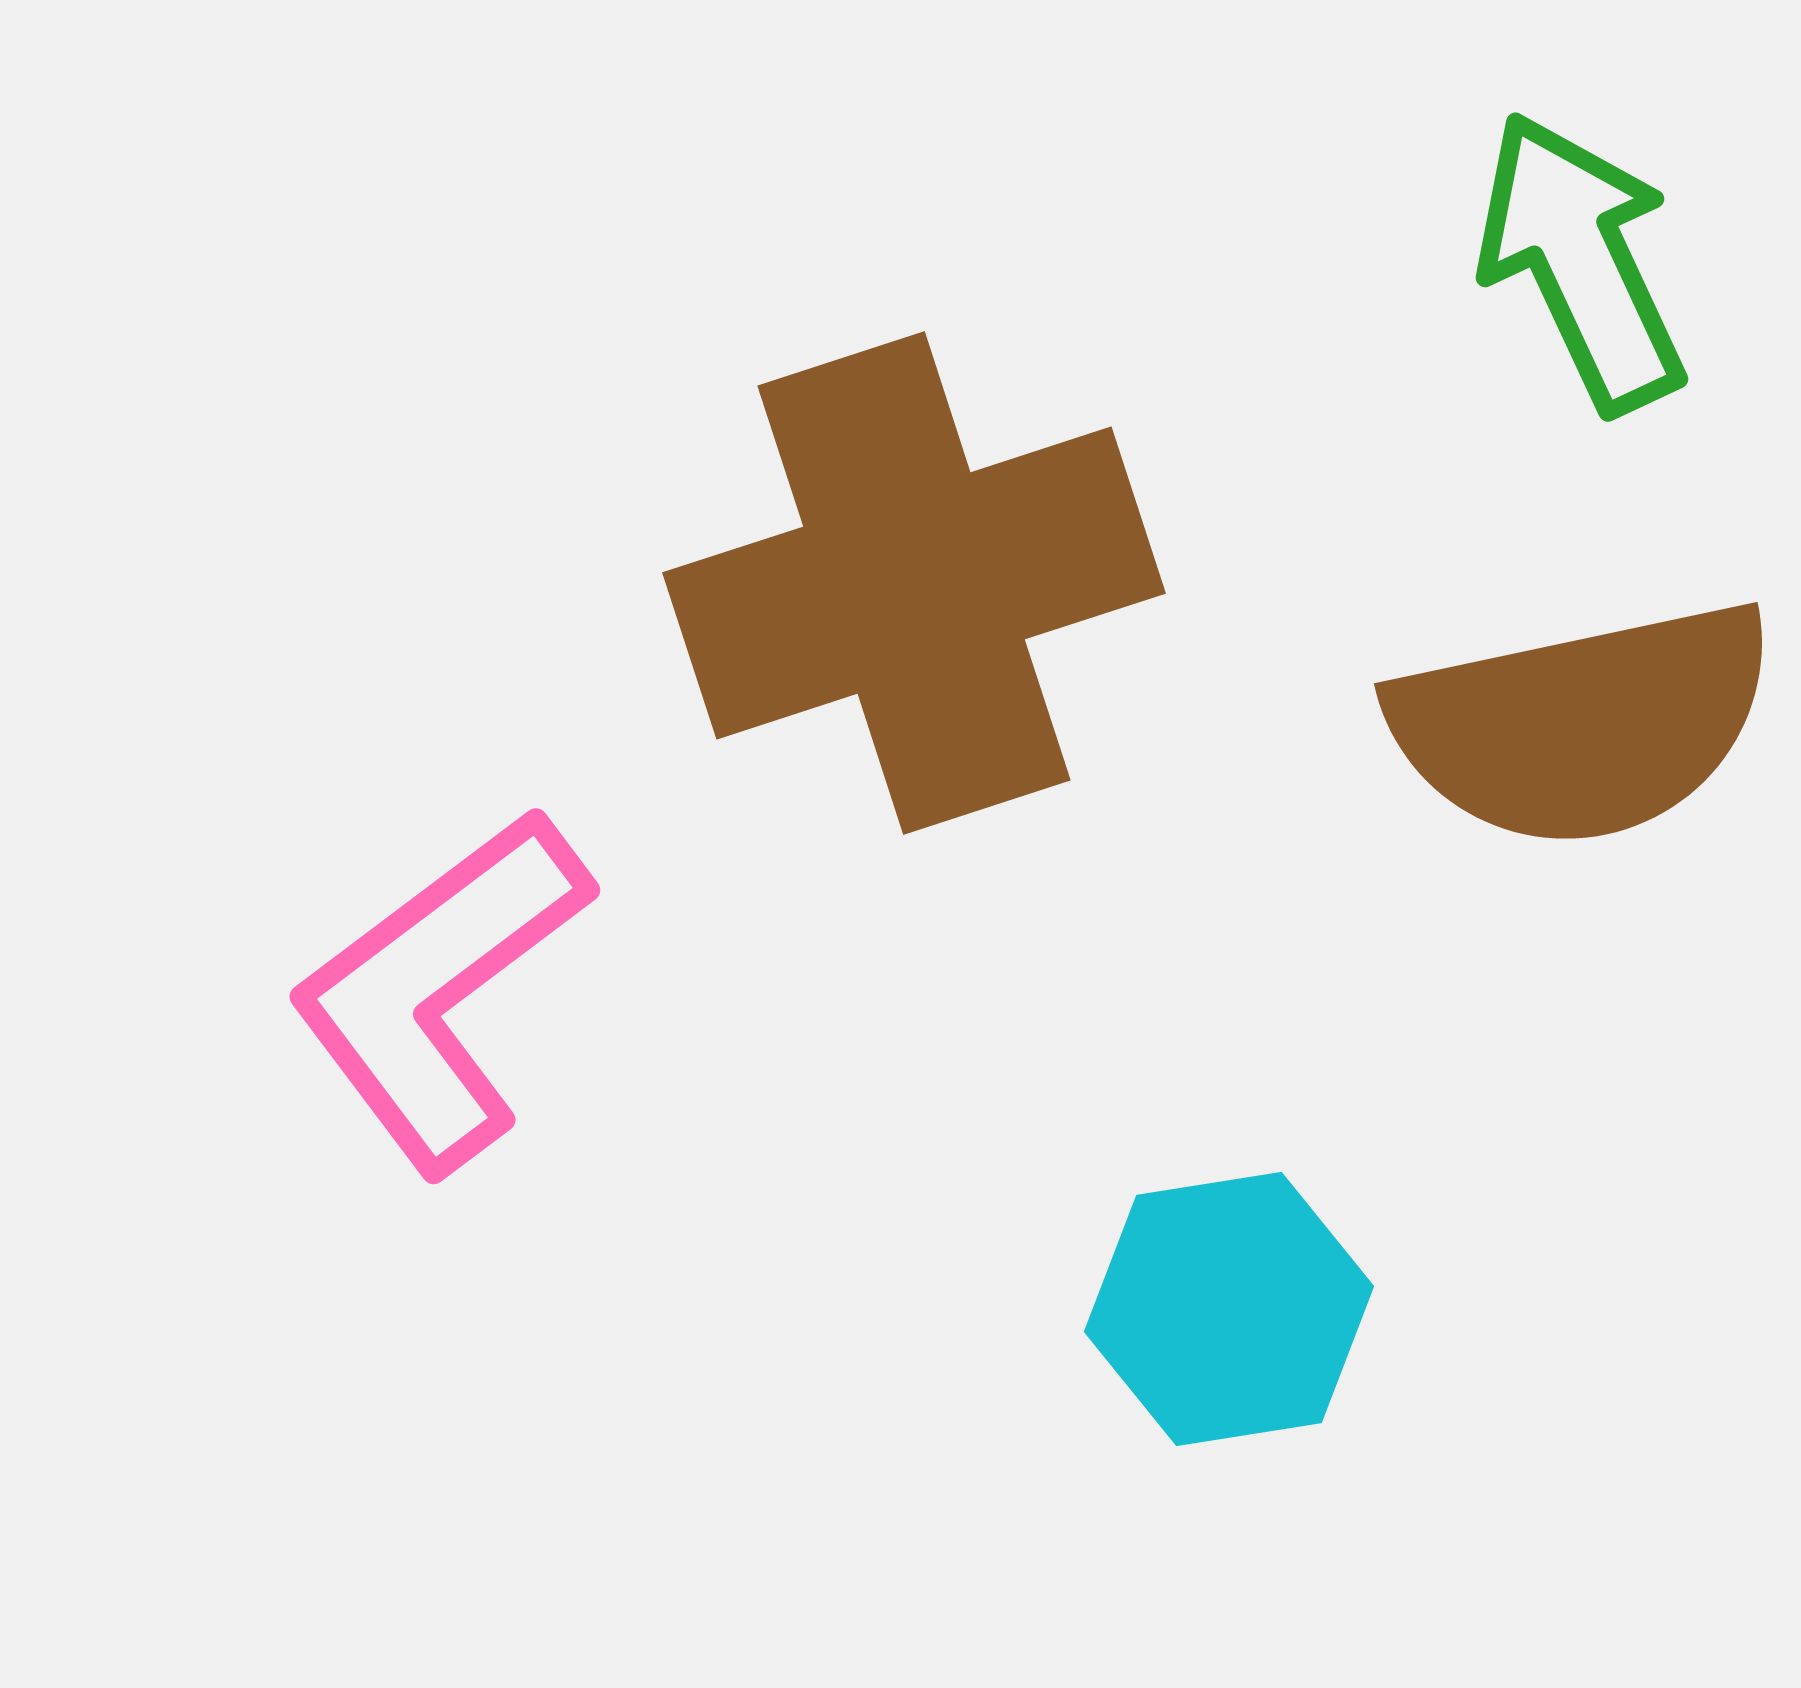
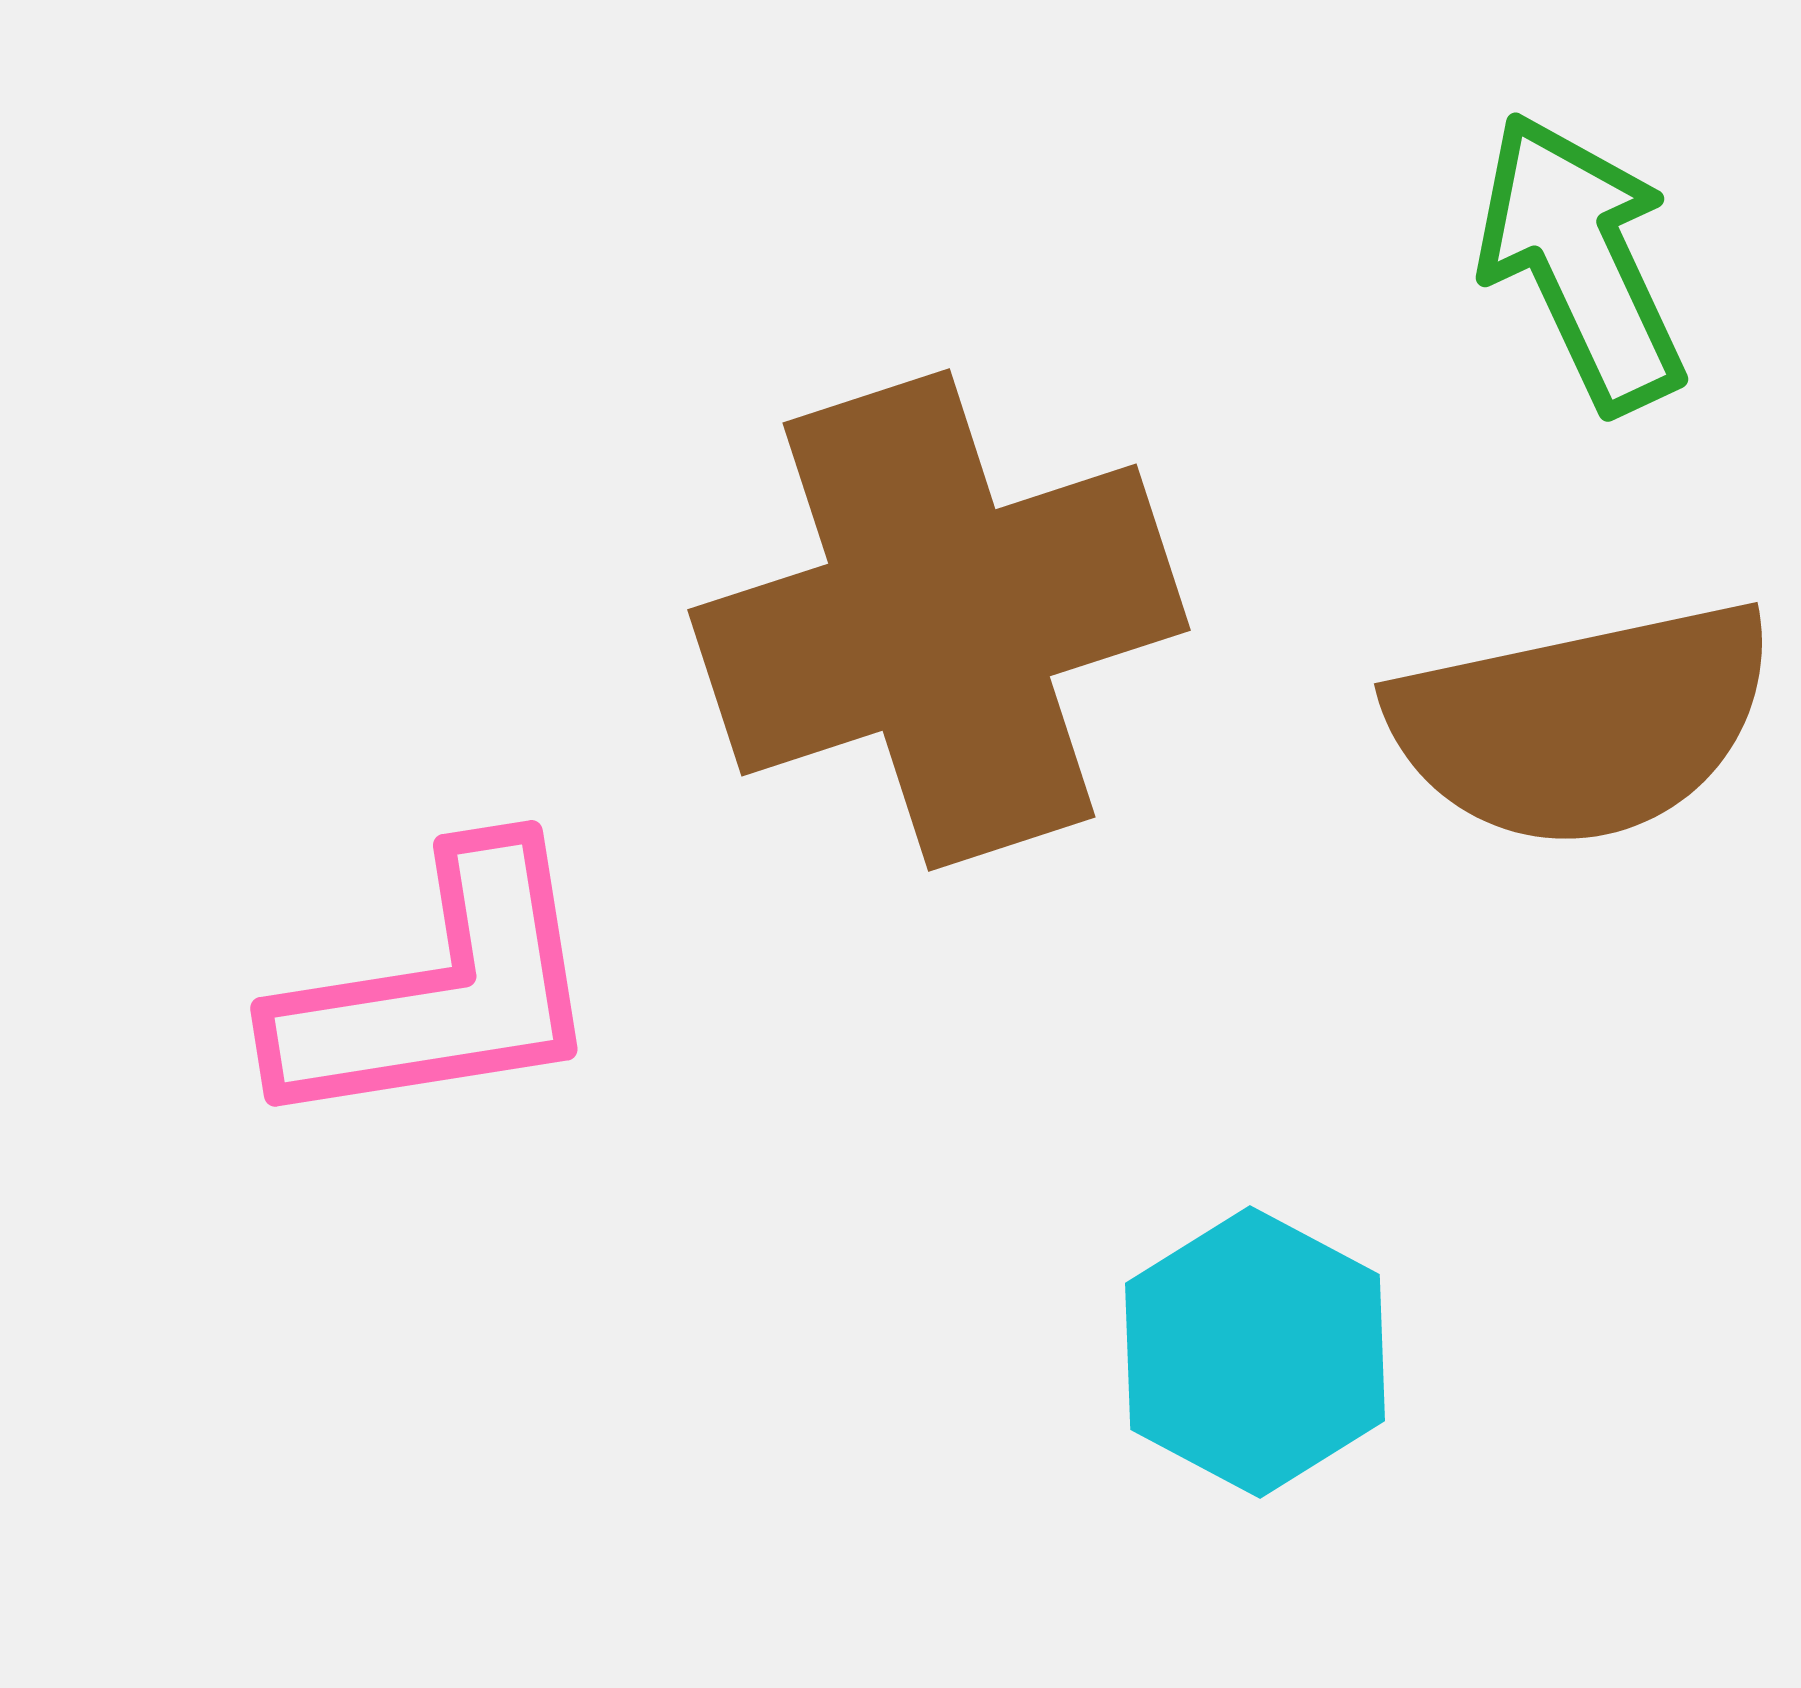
brown cross: moved 25 px right, 37 px down
pink L-shape: rotated 152 degrees counterclockwise
cyan hexagon: moved 26 px right, 43 px down; rotated 23 degrees counterclockwise
